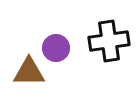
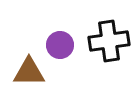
purple circle: moved 4 px right, 3 px up
